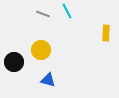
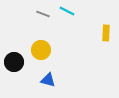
cyan line: rotated 35 degrees counterclockwise
